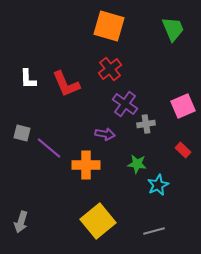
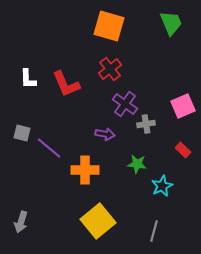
green trapezoid: moved 2 px left, 6 px up
orange cross: moved 1 px left, 5 px down
cyan star: moved 4 px right, 1 px down
gray line: rotated 60 degrees counterclockwise
